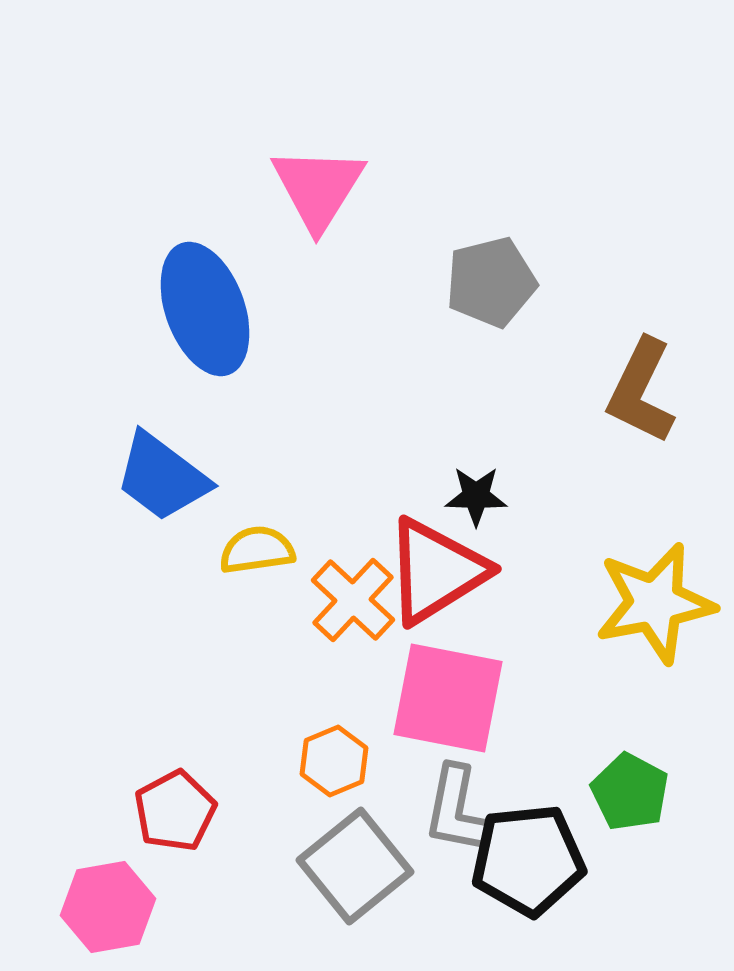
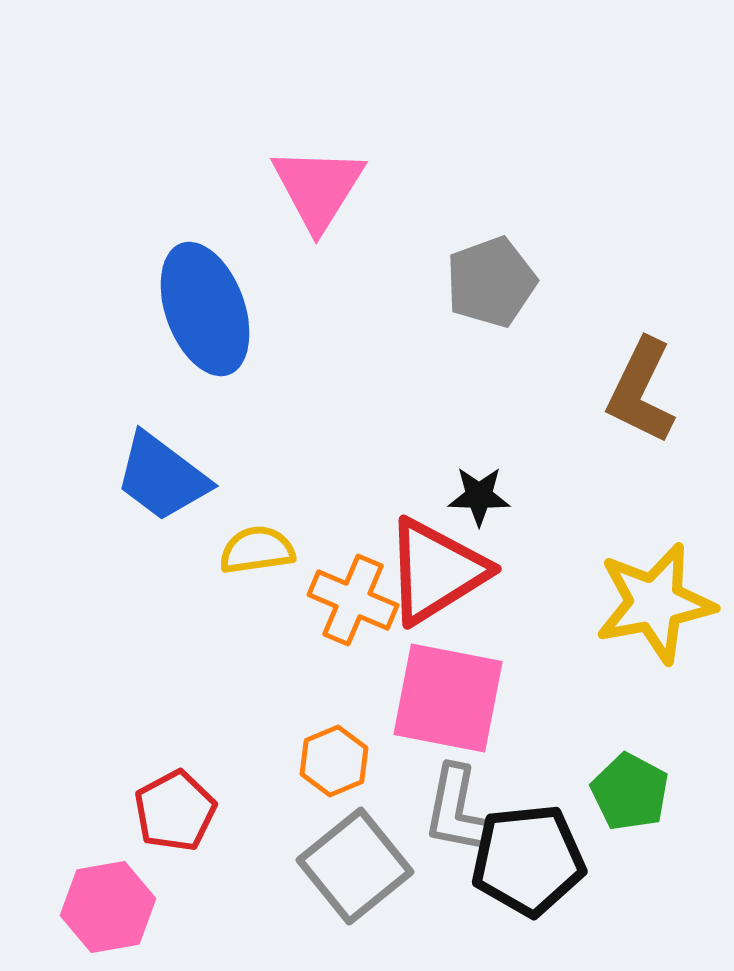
gray pentagon: rotated 6 degrees counterclockwise
black star: moved 3 px right
orange cross: rotated 20 degrees counterclockwise
